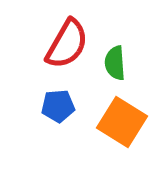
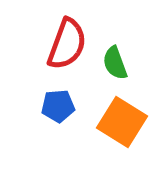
red semicircle: rotated 10 degrees counterclockwise
green semicircle: rotated 16 degrees counterclockwise
